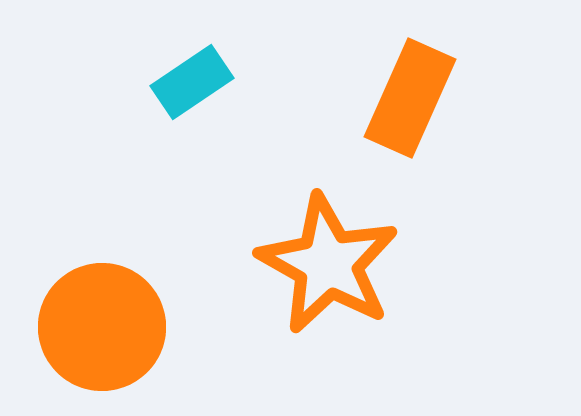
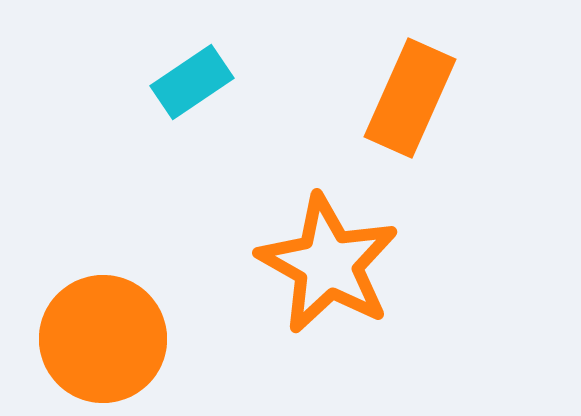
orange circle: moved 1 px right, 12 px down
